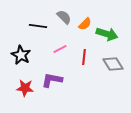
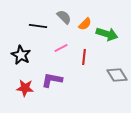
pink line: moved 1 px right, 1 px up
gray diamond: moved 4 px right, 11 px down
